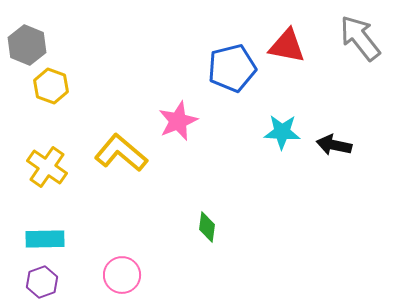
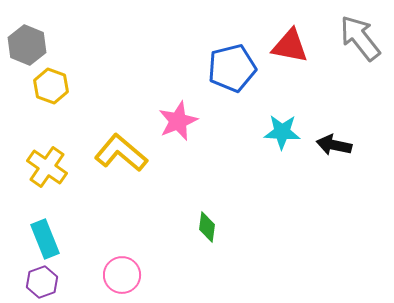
red triangle: moved 3 px right
cyan rectangle: rotated 69 degrees clockwise
